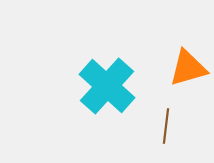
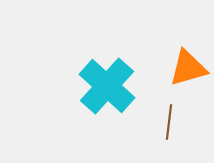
brown line: moved 3 px right, 4 px up
